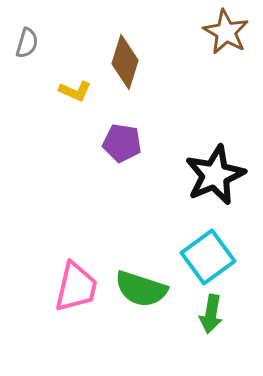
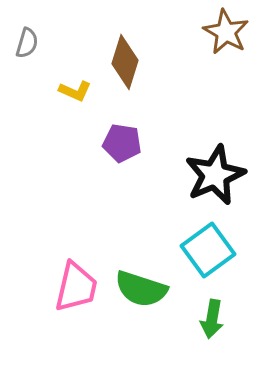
cyan square: moved 7 px up
green arrow: moved 1 px right, 5 px down
